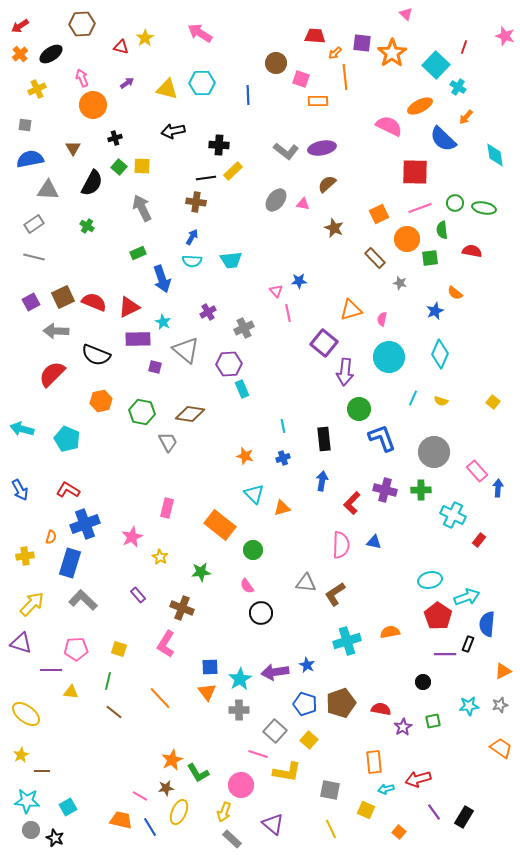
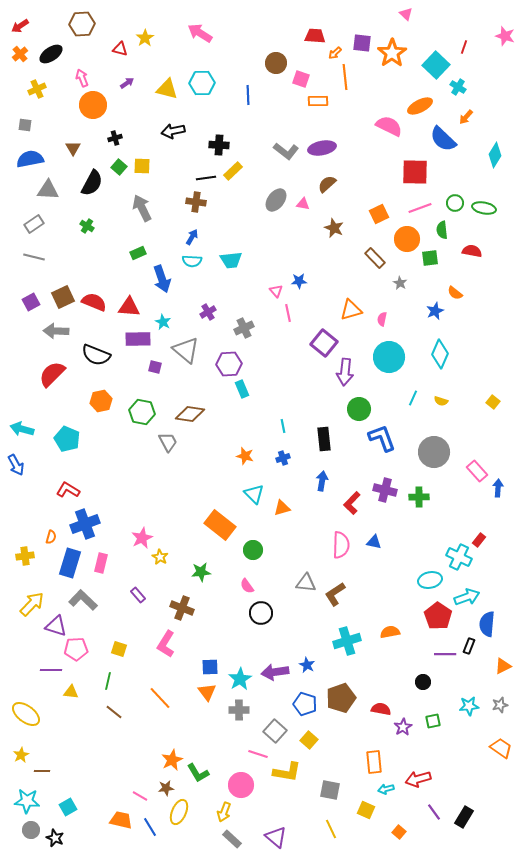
red triangle at (121, 47): moved 1 px left, 2 px down
cyan diamond at (495, 155): rotated 40 degrees clockwise
gray star at (400, 283): rotated 16 degrees clockwise
red triangle at (129, 307): rotated 30 degrees clockwise
blue arrow at (20, 490): moved 4 px left, 25 px up
green cross at (421, 490): moved 2 px left, 7 px down
pink rectangle at (167, 508): moved 66 px left, 55 px down
cyan cross at (453, 515): moved 6 px right, 42 px down
pink star at (132, 537): moved 10 px right, 1 px down
purple triangle at (21, 643): moved 35 px right, 17 px up
black rectangle at (468, 644): moved 1 px right, 2 px down
orange triangle at (503, 671): moved 5 px up
brown pentagon at (341, 703): moved 5 px up
purple triangle at (273, 824): moved 3 px right, 13 px down
